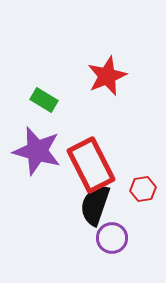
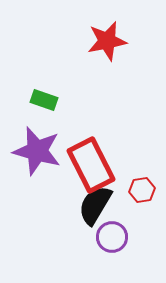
red star: moved 35 px up; rotated 12 degrees clockwise
green rectangle: rotated 12 degrees counterclockwise
red hexagon: moved 1 px left, 1 px down
black semicircle: rotated 12 degrees clockwise
purple circle: moved 1 px up
